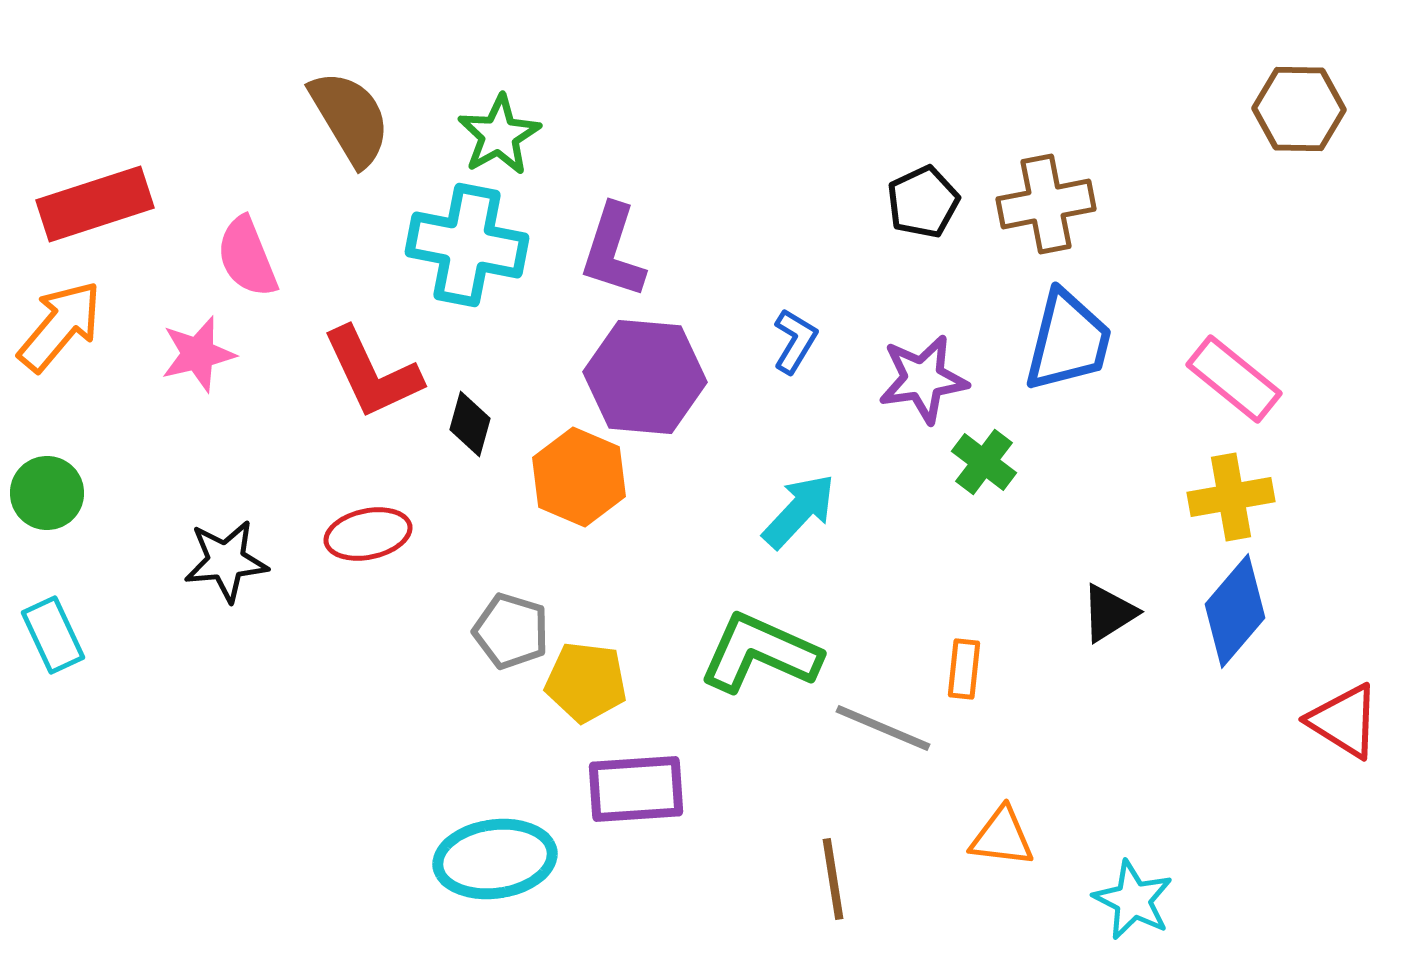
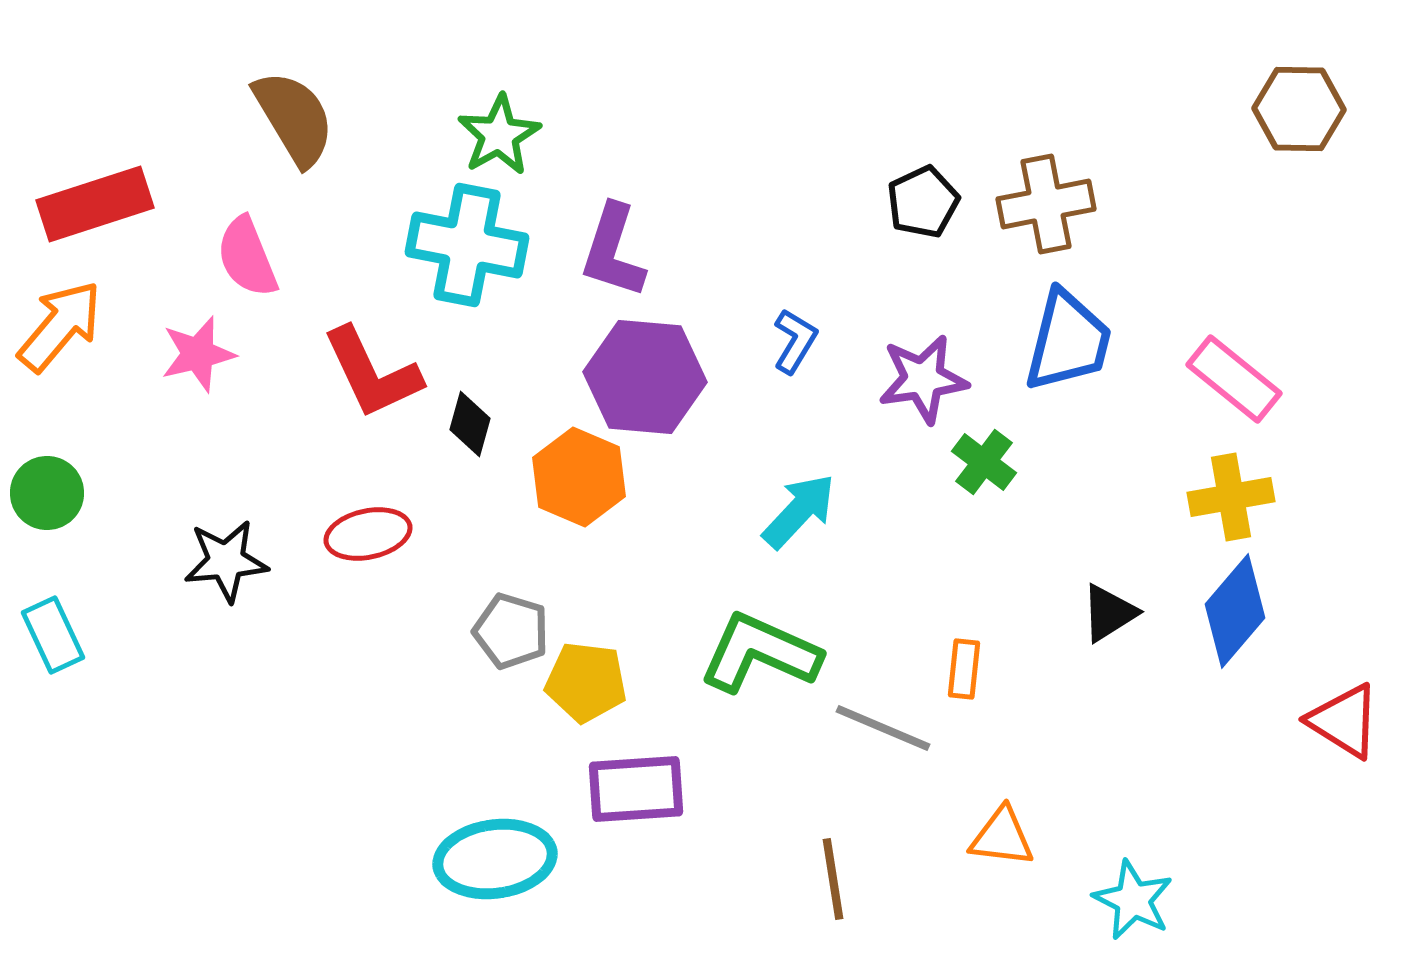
brown semicircle: moved 56 px left
